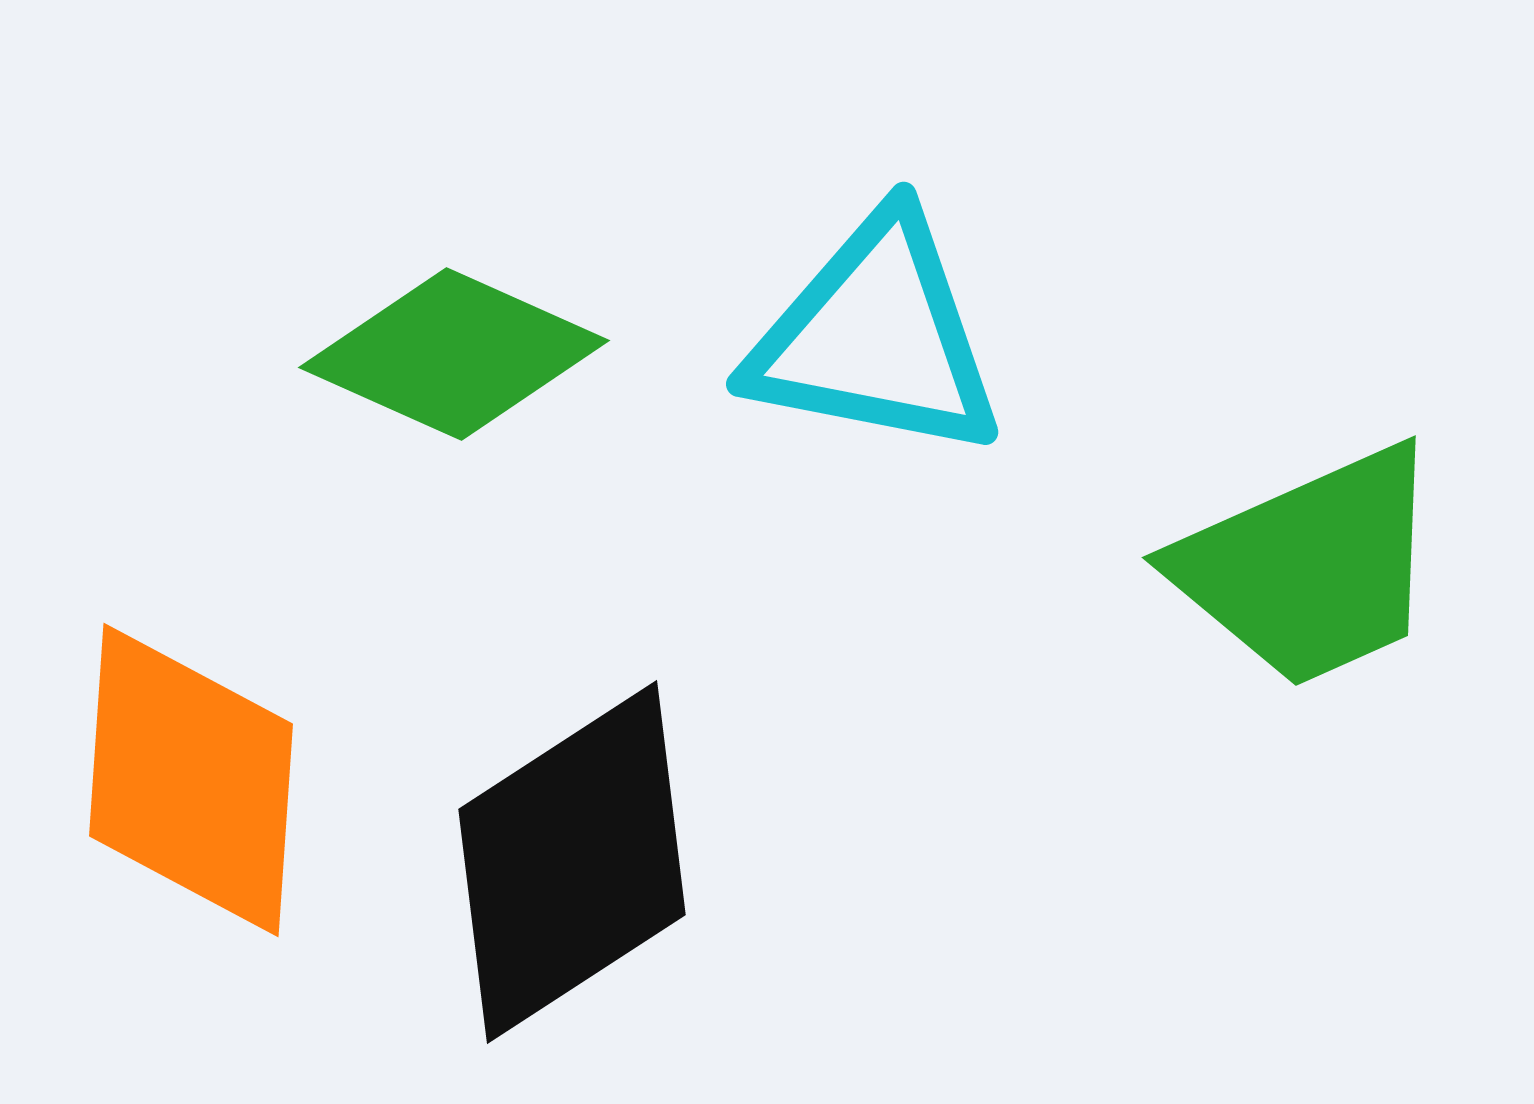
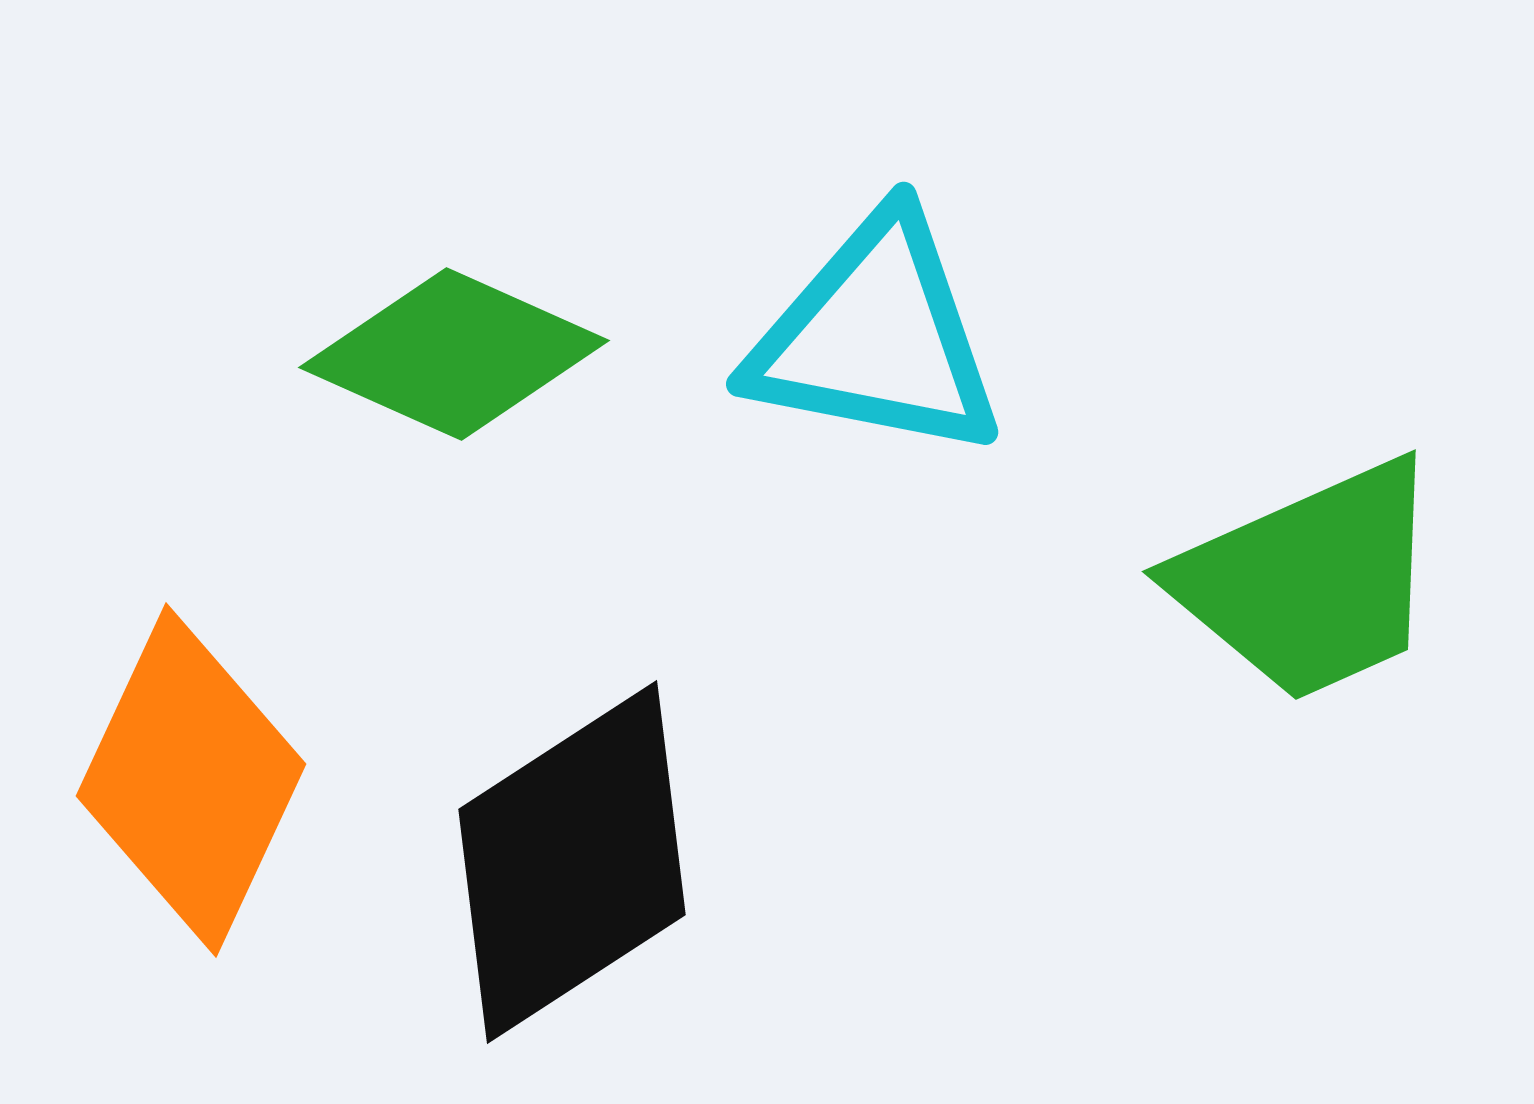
green trapezoid: moved 14 px down
orange diamond: rotated 21 degrees clockwise
